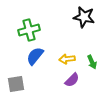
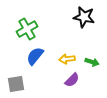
green cross: moved 2 px left, 1 px up; rotated 15 degrees counterclockwise
green arrow: rotated 48 degrees counterclockwise
